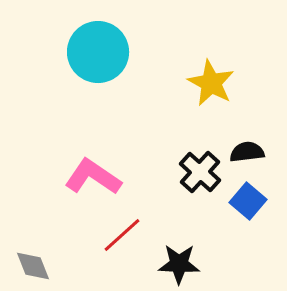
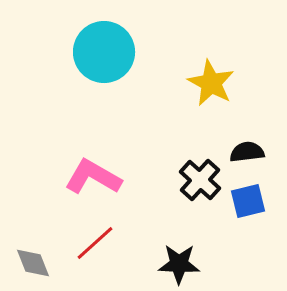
cyan circle: moved 6 px right
black cross: moved 8 px down
pink L-shape: rotated 4 degrees counterclockwise
blue square: rotated 36 degrees clockwise
red line: moved 27 px left, 8 px down
gray diamond: moved 3 px up
